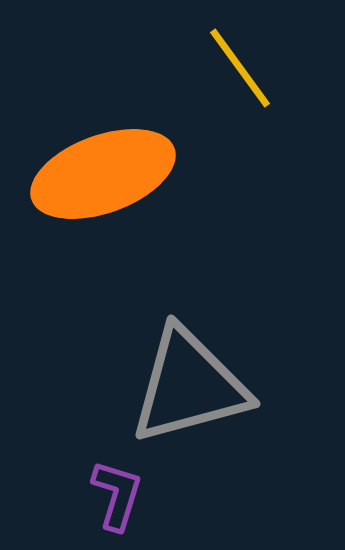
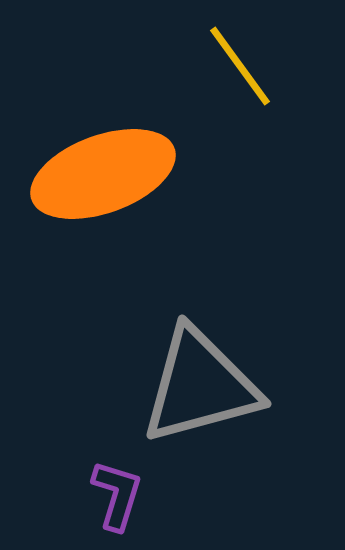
yellow line: moved 2 px up
gray triangle: moved 11 px right
